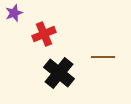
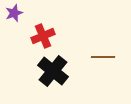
red cross: moved 1 px left, 2 px down
black cross: moved 6 px left, 2 px up
